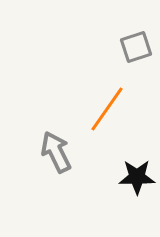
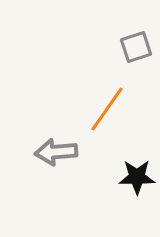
gray arrow: rotated 69 degrees counterclockwise
